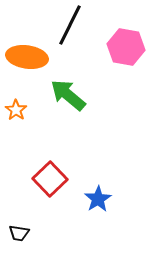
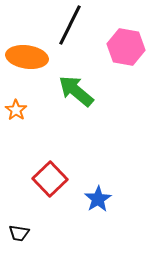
green arrow: moved 8 px right, 4 px up
